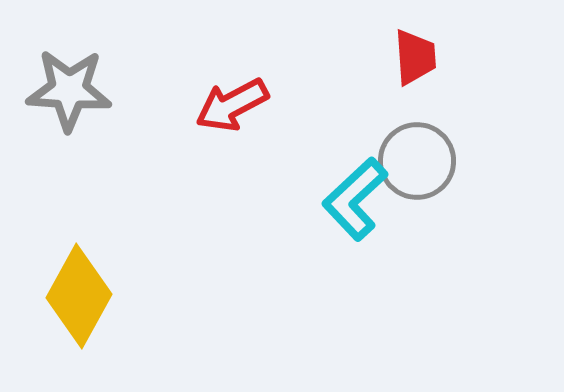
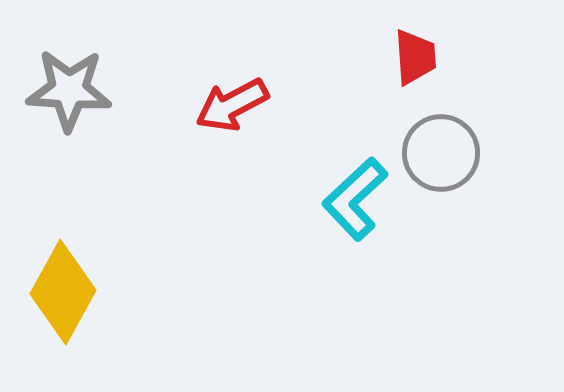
gray circle: moved 24 px right, 8 px up
yellow diamond: moved 16 px left, 4 px up
